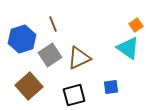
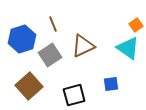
brown triangle: moved 4 px right, 12 px up
blue square: moved 3 px up
